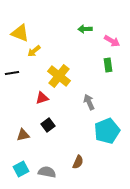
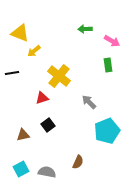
gray arrow: rotated 21 degrees counterclockwise
